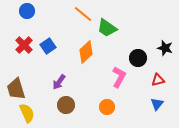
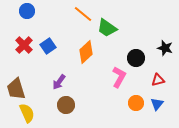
black circle: moved 2 px left
orange circle: moved 29 px right, 4 px up
